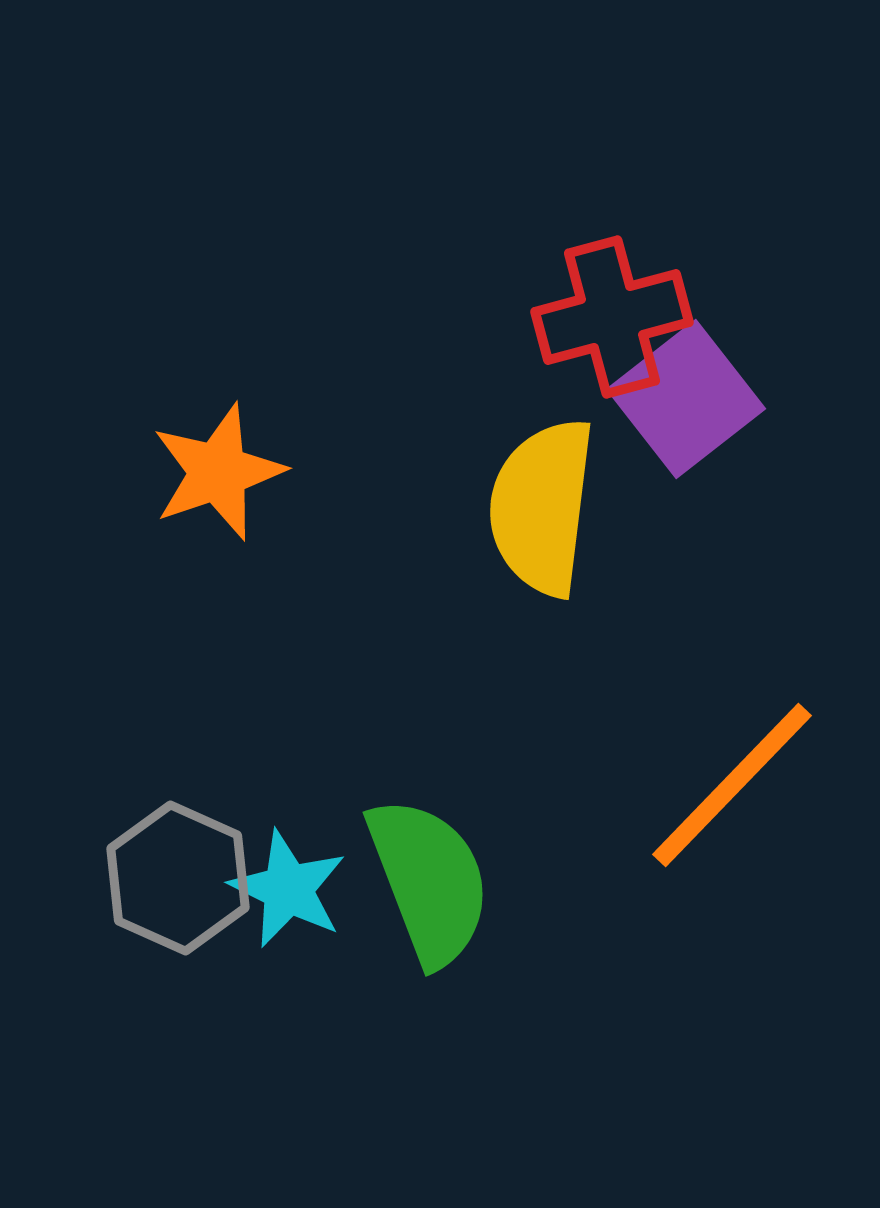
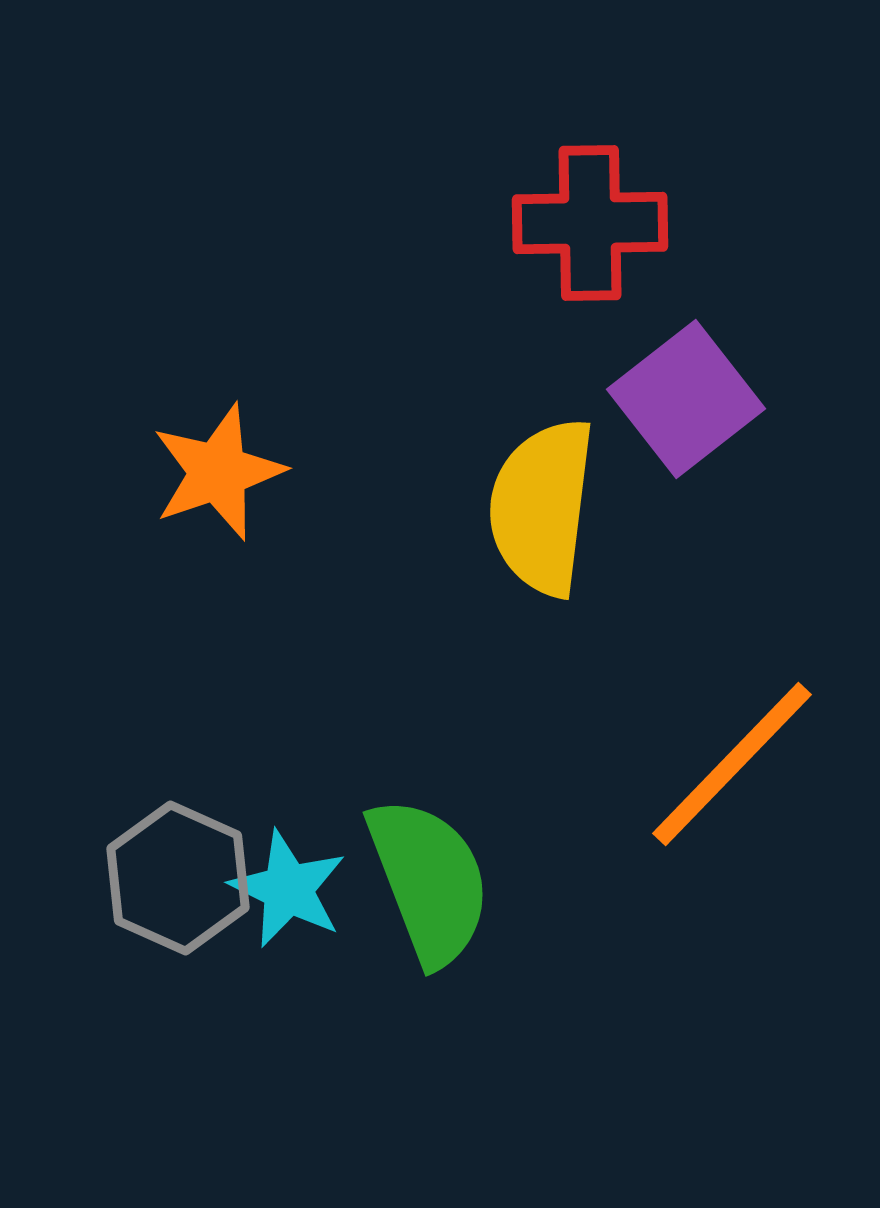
red cross: moved 22 px left, 94 px up; rotated 14 degrees clockwise
orange line: moved 21 px up
